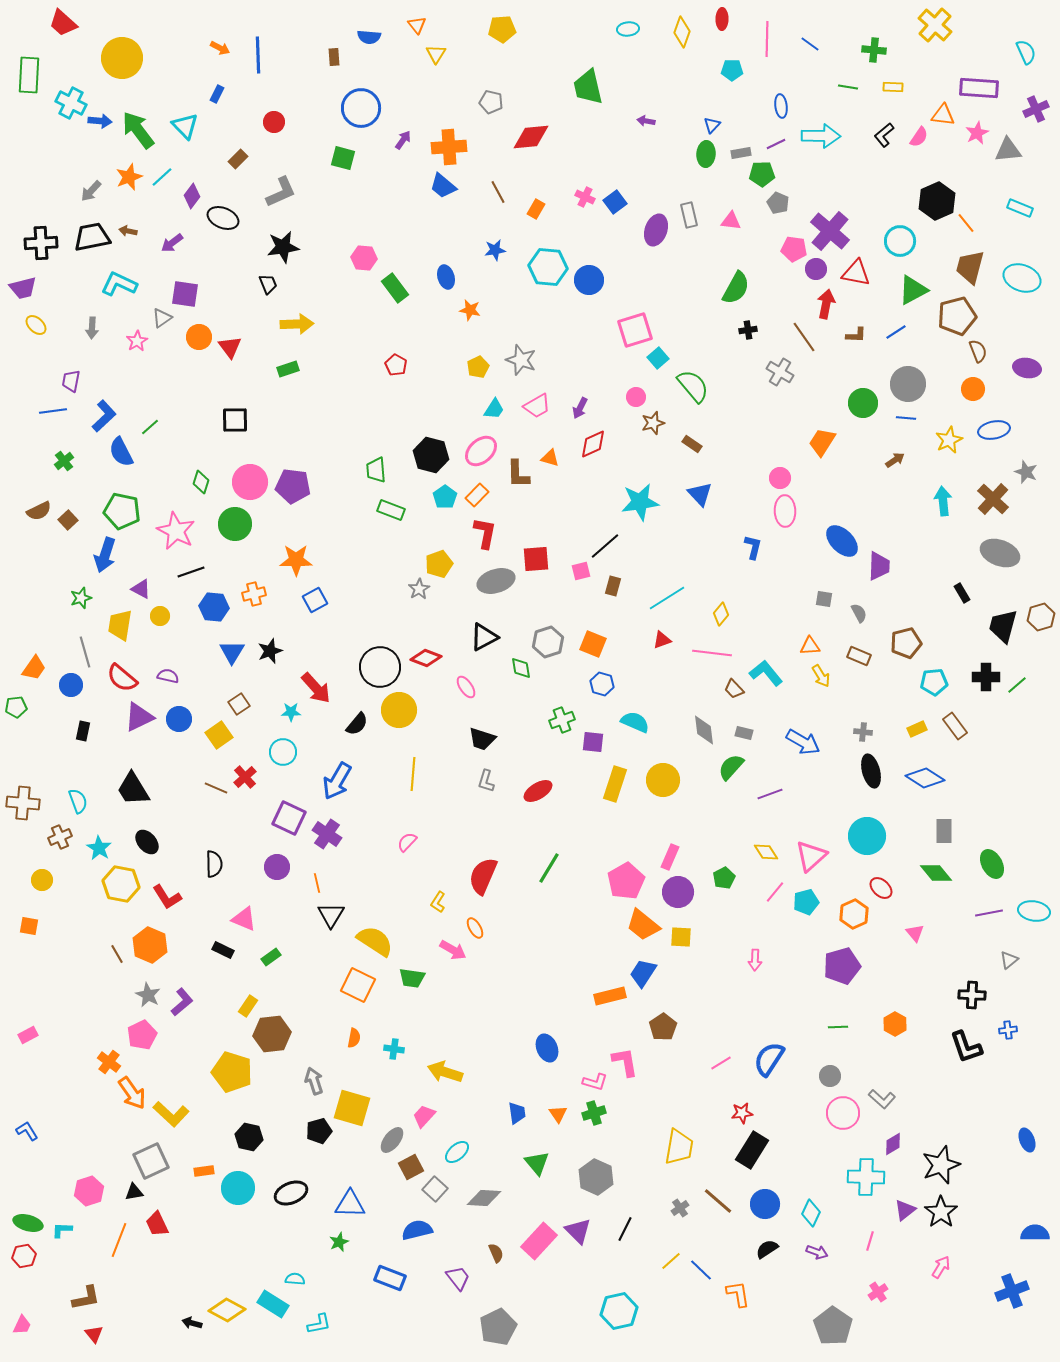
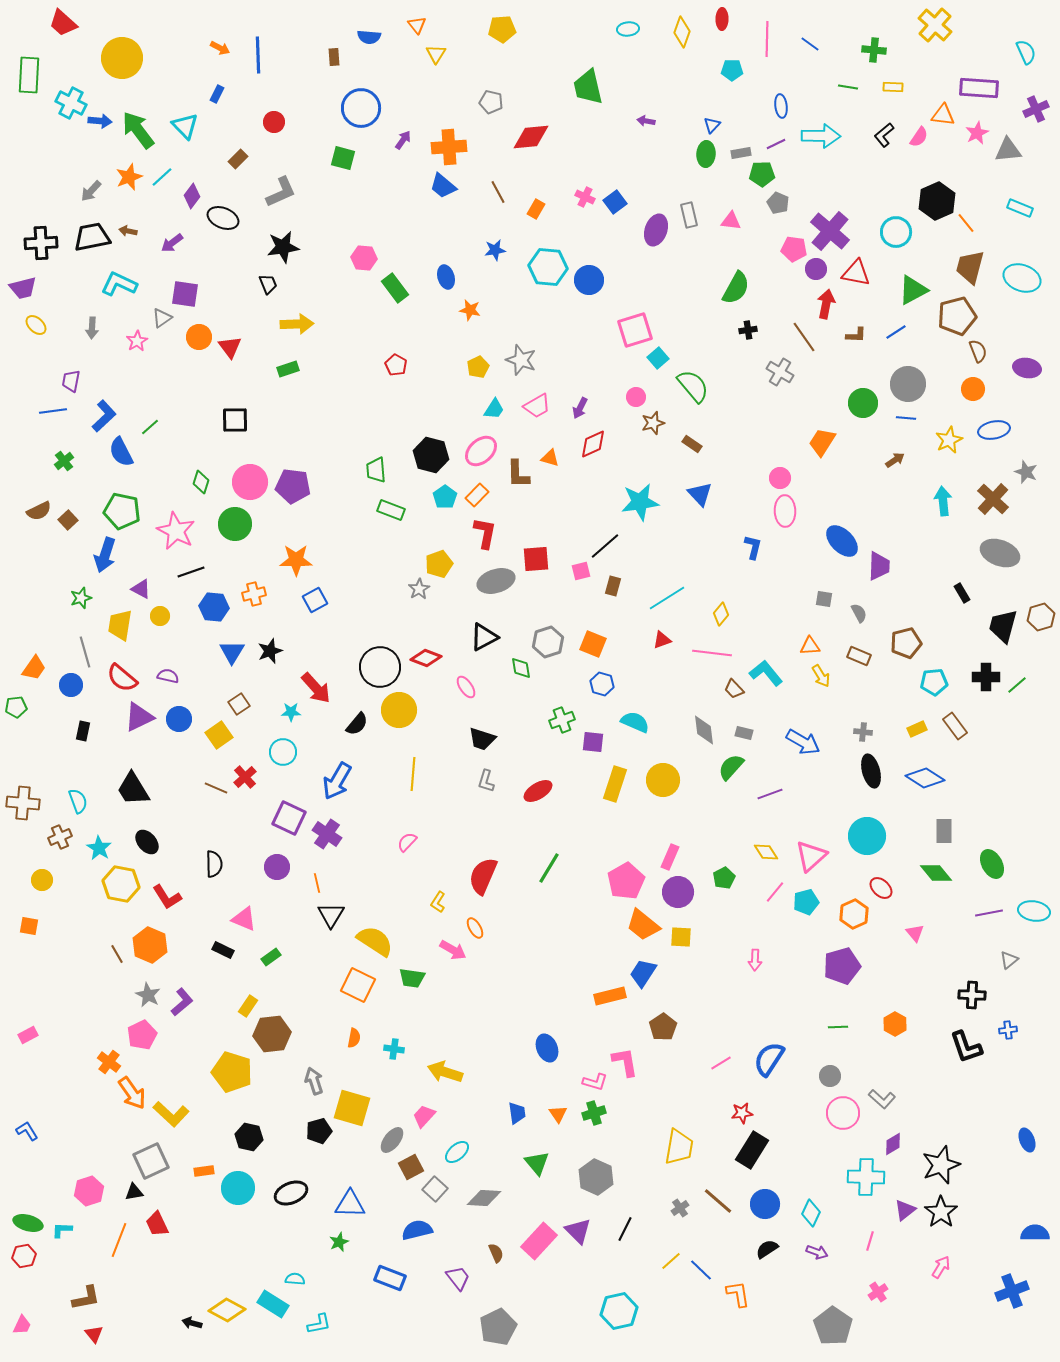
cyan circle at (900, 241): moved 4 px left, 9 px up
